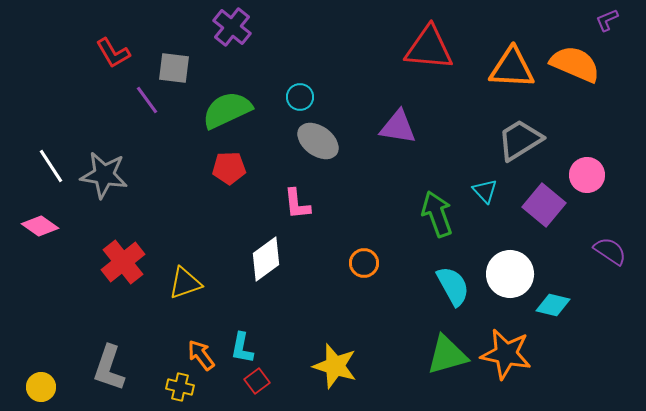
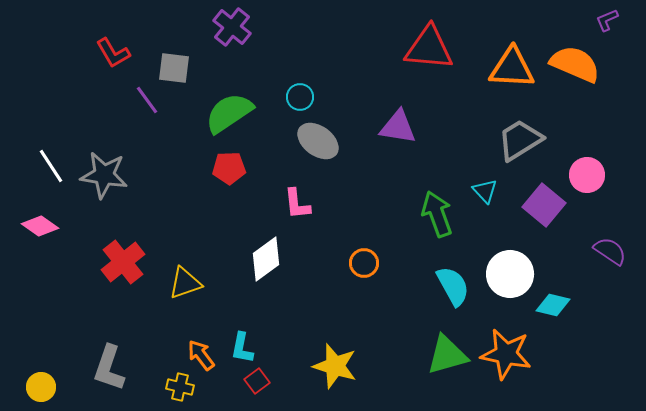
green semicircle: moved 2 px right, 3 px down; rotated 9 degrees counterclockwise
